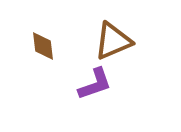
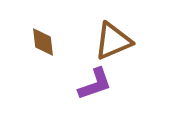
brown diamond: moved 4 px up
